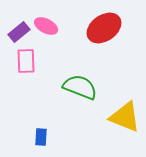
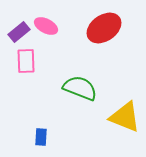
green semicircle: moved 1 px down
